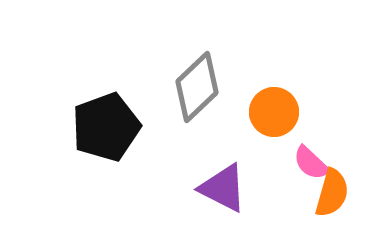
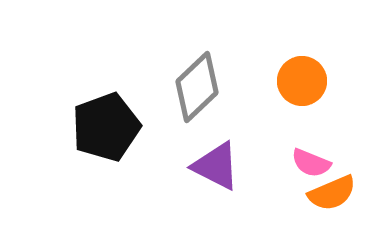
orange circle: moved 28 px right, 31 px up
pink semicircle: rotated 21 degrees counterclockwise
purple triangle: moved 7 px left, 22 px up
orange semicircle: rotated 51 degrees clockwise
